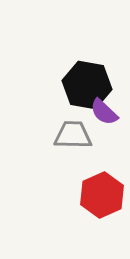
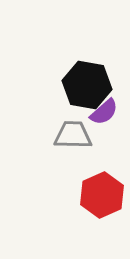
purple semicircle: rotated 84 degrees counterclockwise
